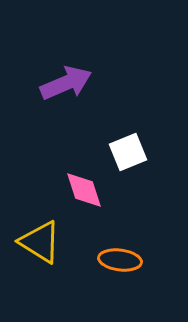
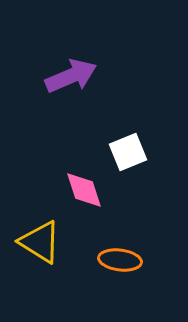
purple arrow: moved 5 px right, 7 px up
